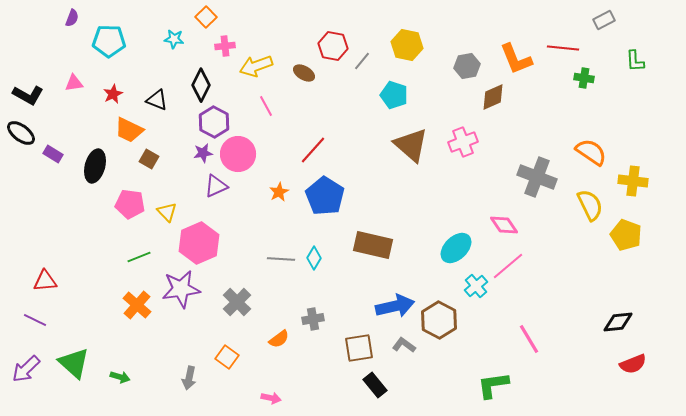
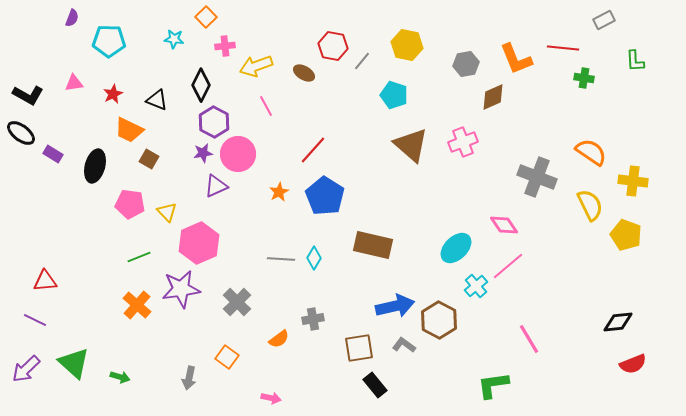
gray hexagon at (467, 66): moved 1 px left, 2 px up
